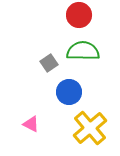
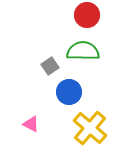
red circle: moved 8 px right
gray square: moved 1 px right, 3 px down
yellow cross: rotated 8 degrees counterclockwise
